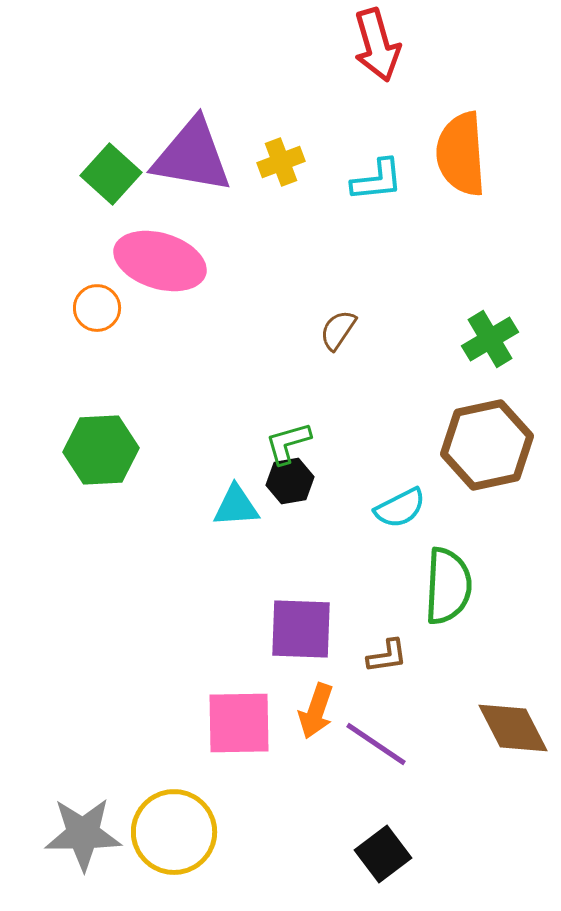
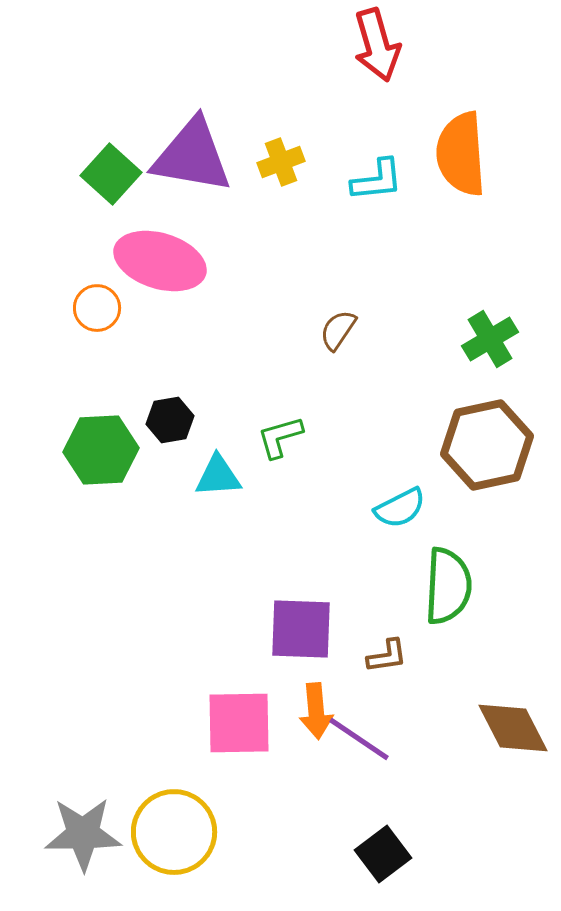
green L-shape: moved 8 px left, 6 px up
black hexagon: moved 120 px left, 61 px up
cyan triangle: moved 18 px left, 30 px up
orange arrow: rotated 24 degrees counterclockwise
purple line: moved 17 px left, 5 px up
